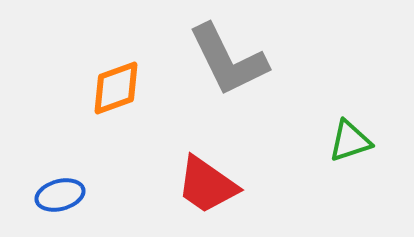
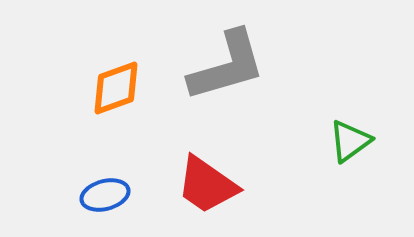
gray L-shape: moved 1 px left, 6 px down; rotated 80 degrees counterclockwise
green triangle: rotated 18 degrees counterclockwise
blue ellipse: moved 45 px right
